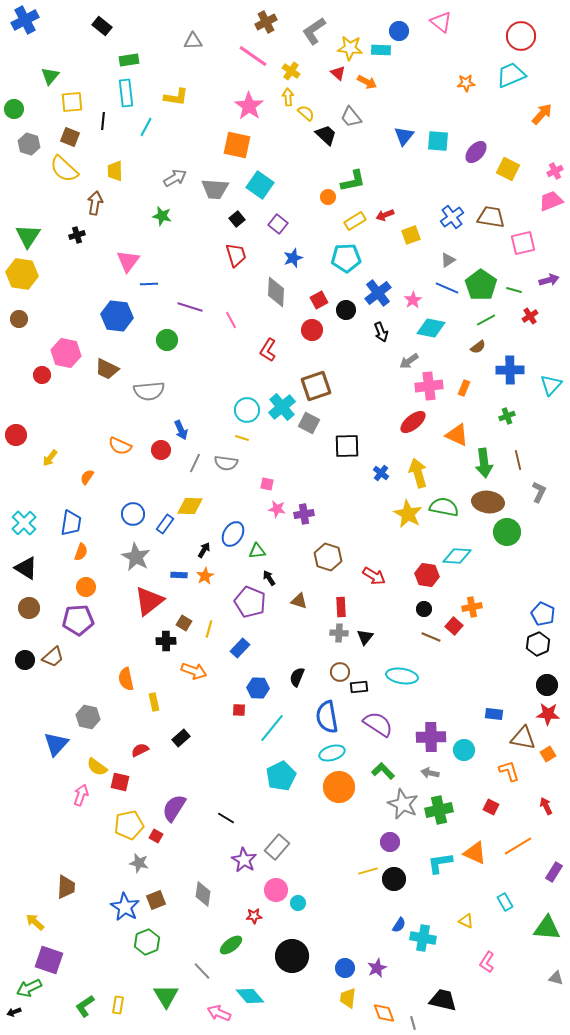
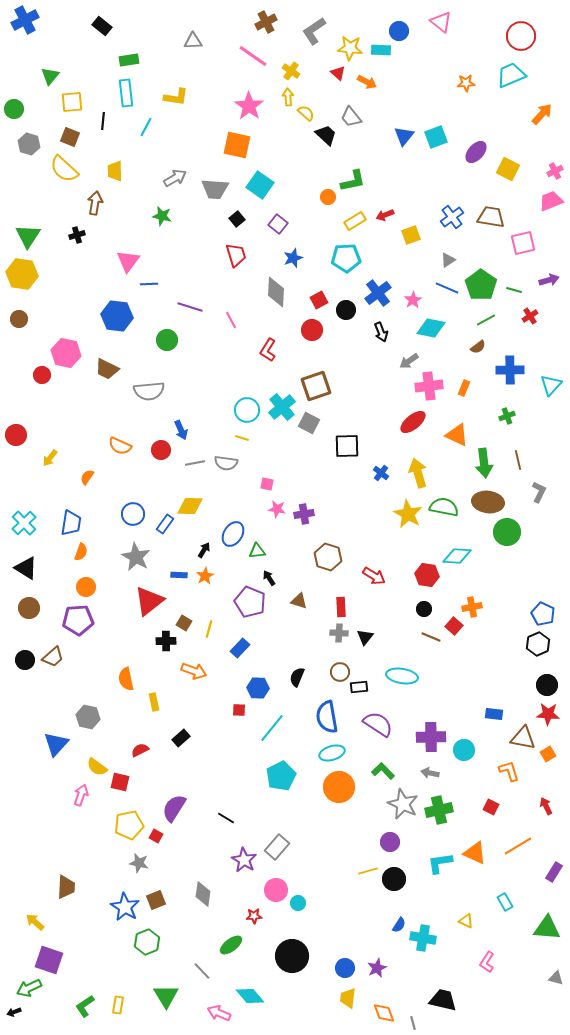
cyan square at (438, 141): moved 2 px left, 4 px up; rotated 25 degrees counterclockwise
gray line at (195, 463): rotated 54 degrees clockwise
